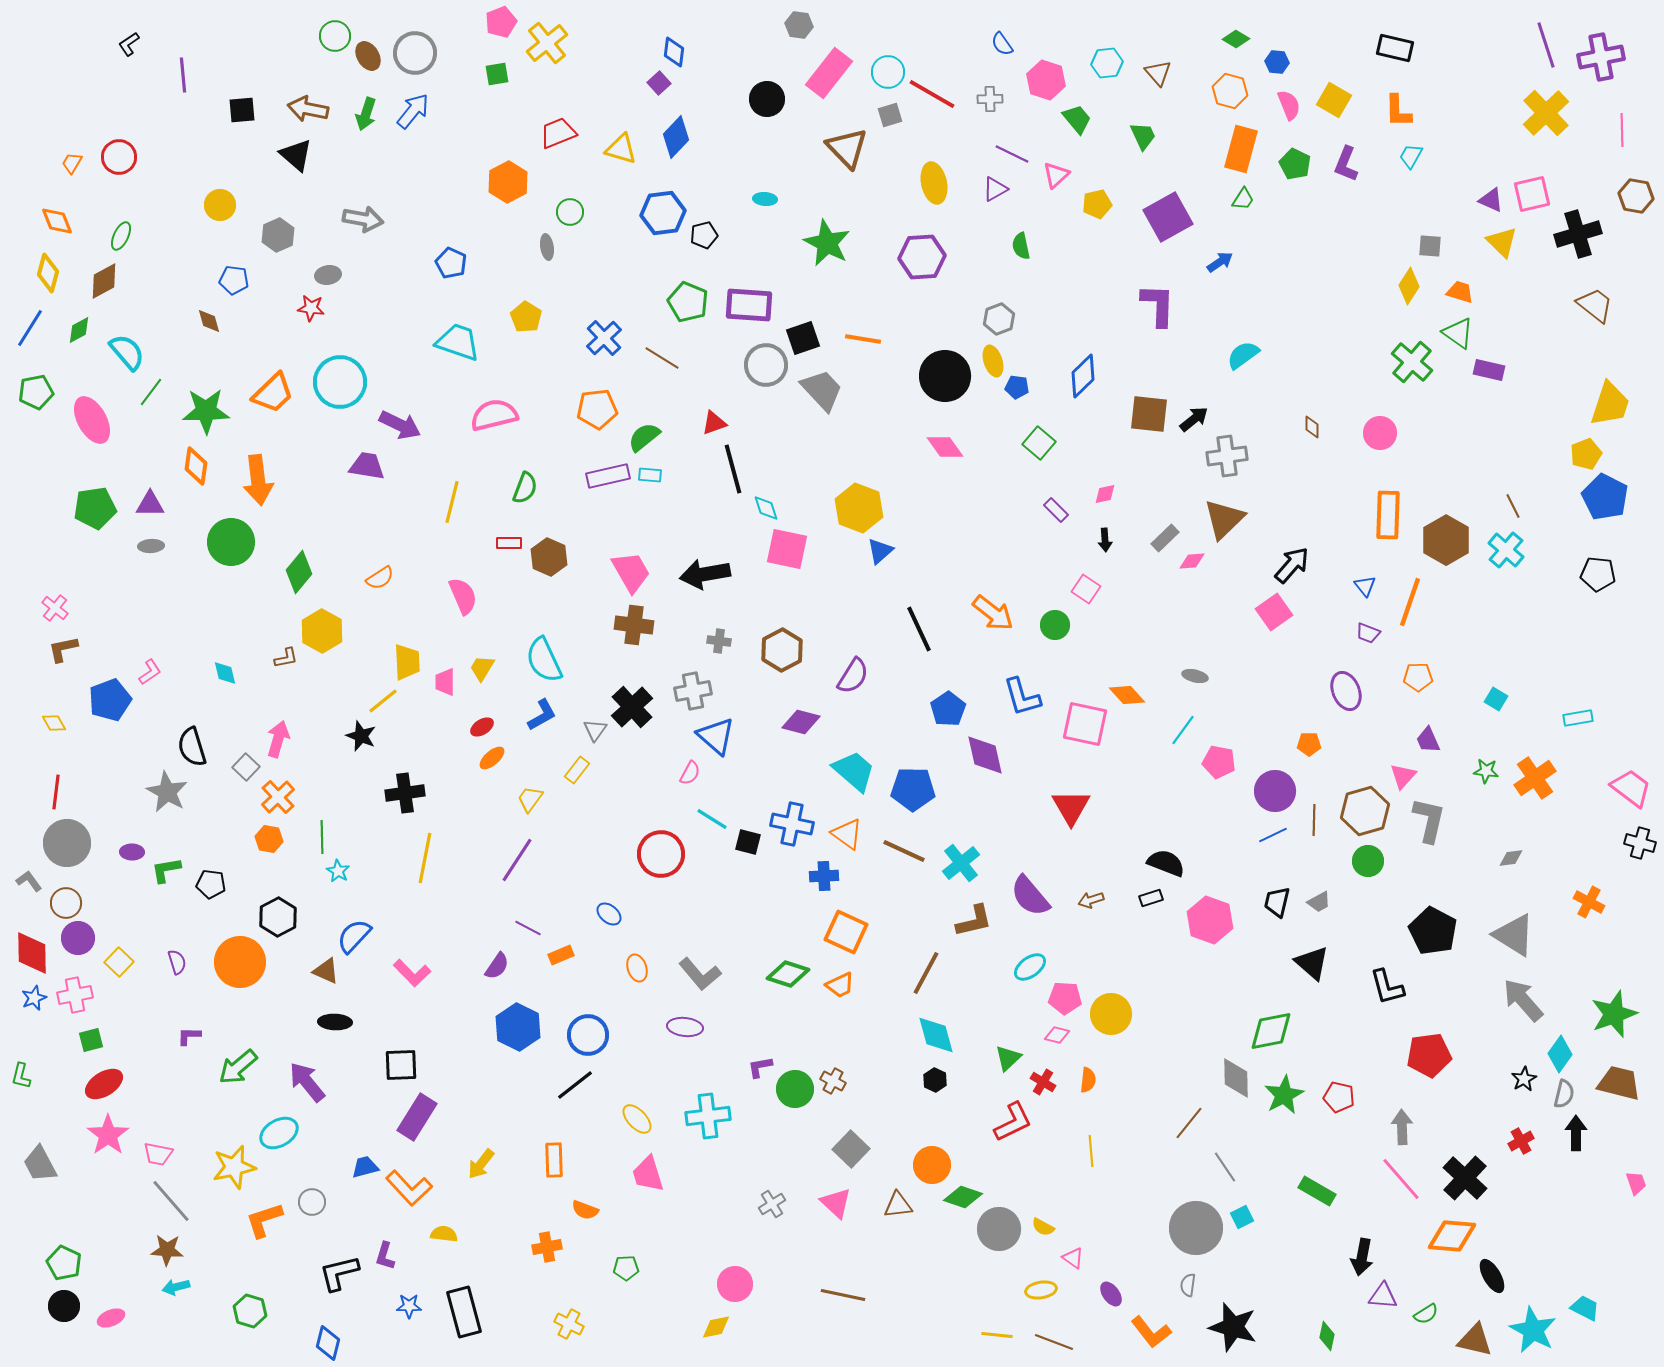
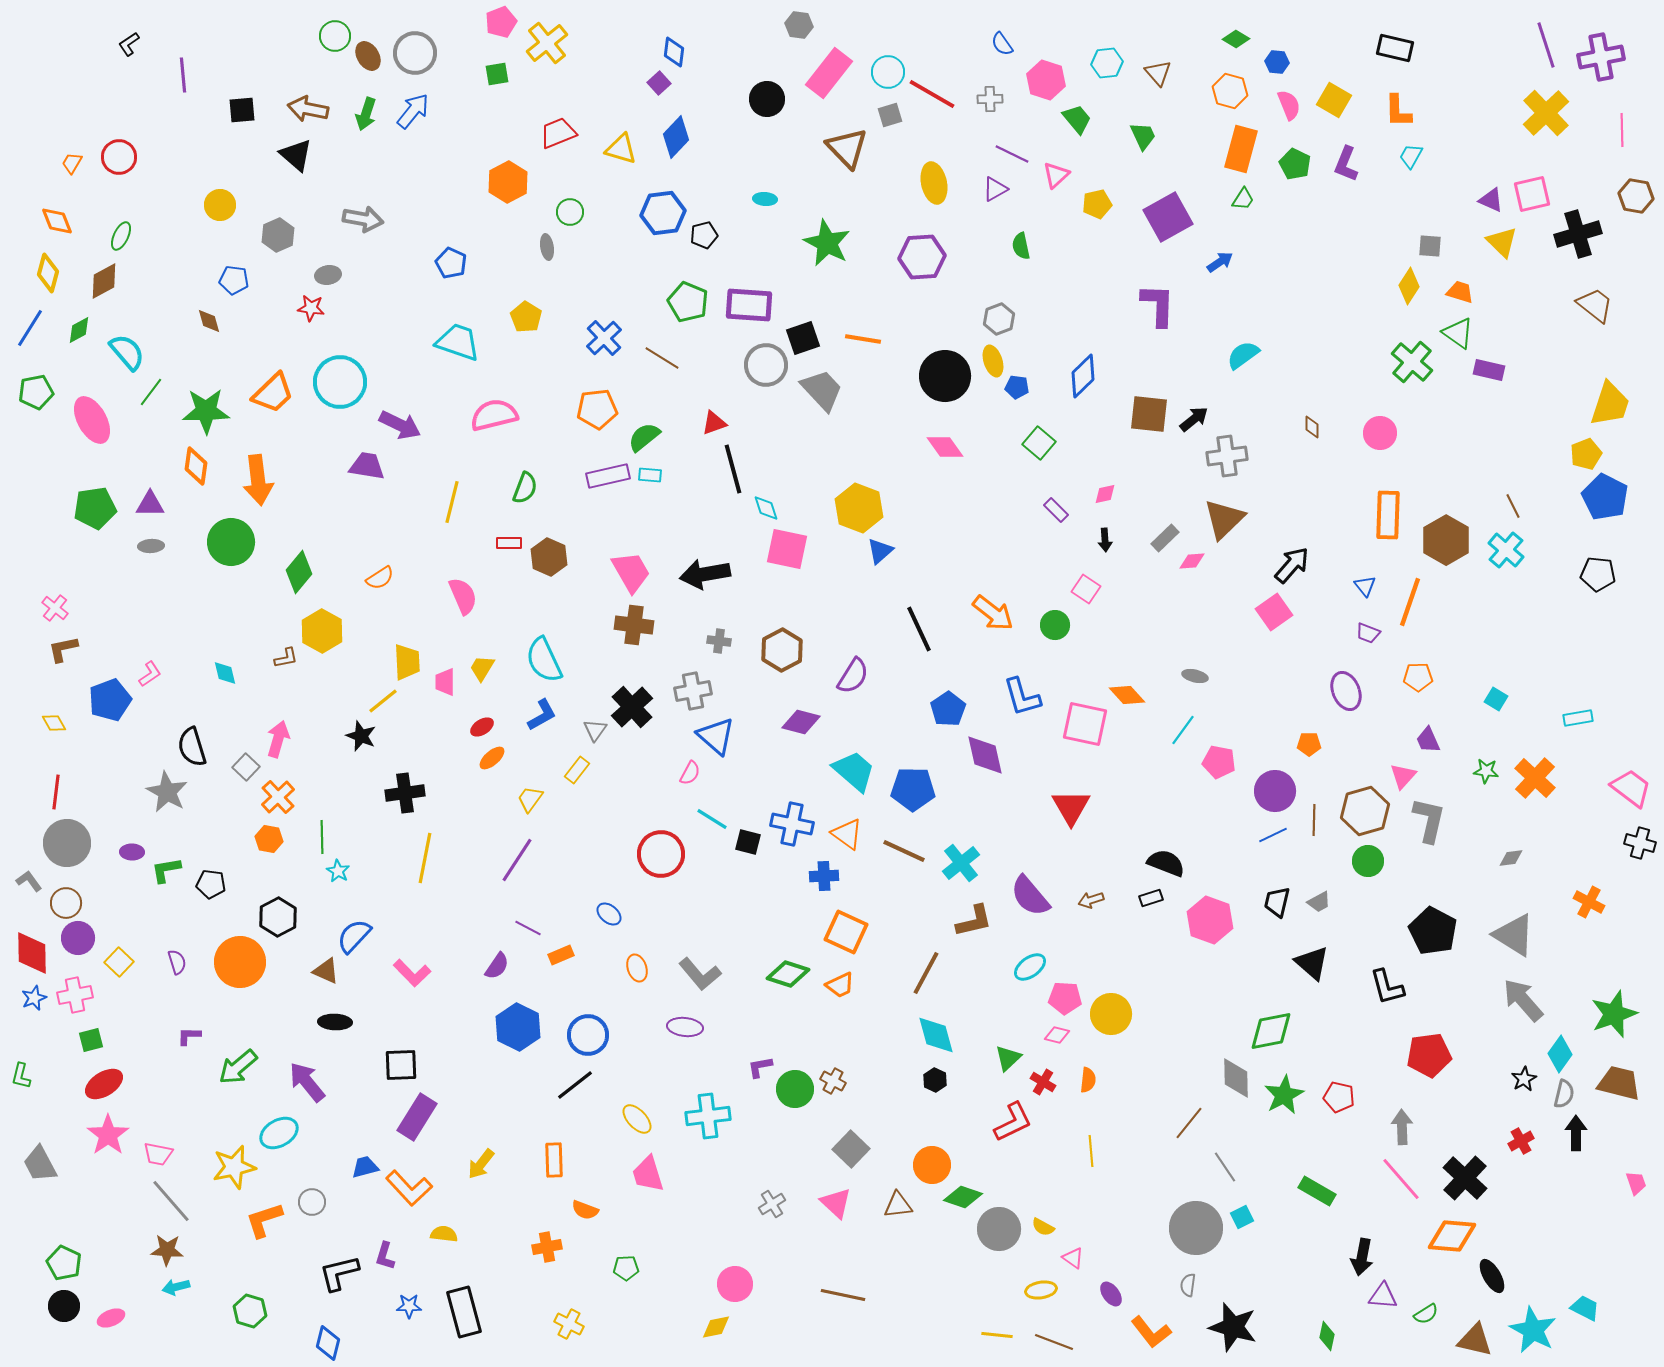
pink L-shape at (150, 672): moved 2 px down
orange cross at (1535, 778): rotated 12 degrees counterclockwise
